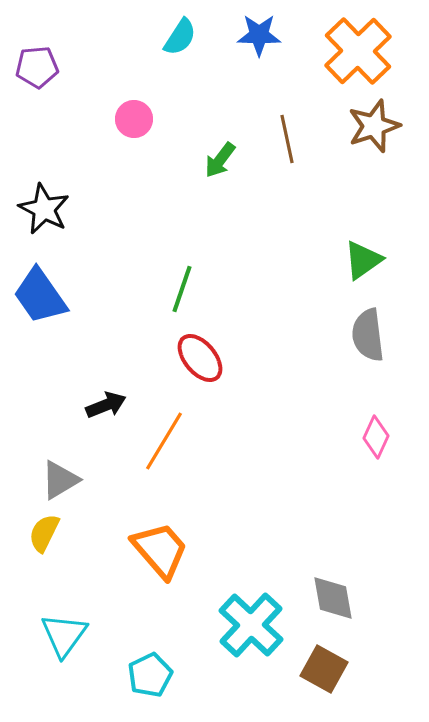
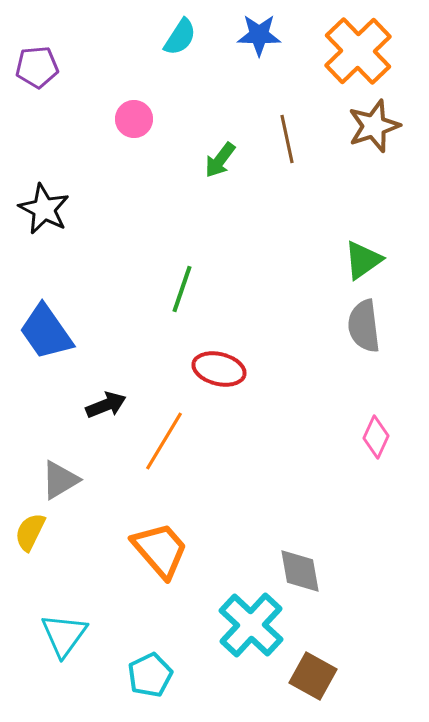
blue trapezoid: moved 6 px right, 36 px down
gray semicircle: moved 4 px left, 9 px up
red ellipse: moved 19 px right, 11 px down; rotated 36 degrees counterclockwise
yellow semicircle: moved 14 px left, 1 px up
gray diamond: moved 33 px left, 27 px up
brown square: moved 11 px left, 7 px down
